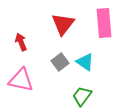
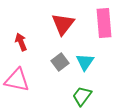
cyan triangle: rotated 30 degrees clockwise
pink triangle: moved 4 px left
